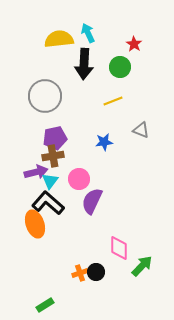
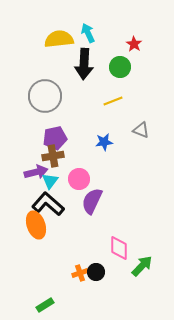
black L-shape: moved 1 px down
orange ellipse: moved 1 px right, 1 px down
